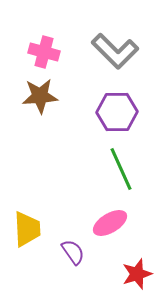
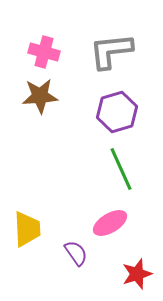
gray L-shape: moved 4 px left; rotated 129 degrees clockwise
purple hexagon: rotated 15 degrees counterclockwise
purple semicircle: moved 3 px right, 1 px down
